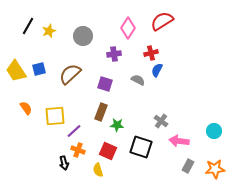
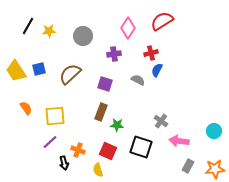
yellow star: rotated 16 degrees clockwise
purple line: moved 24 px left, 11 px down
